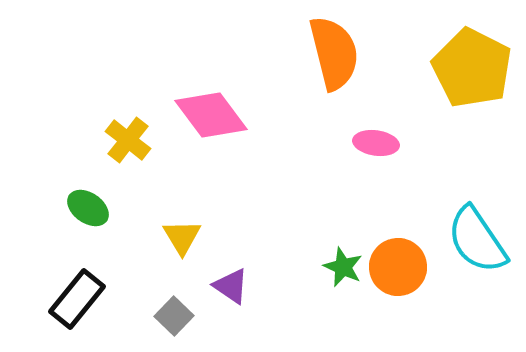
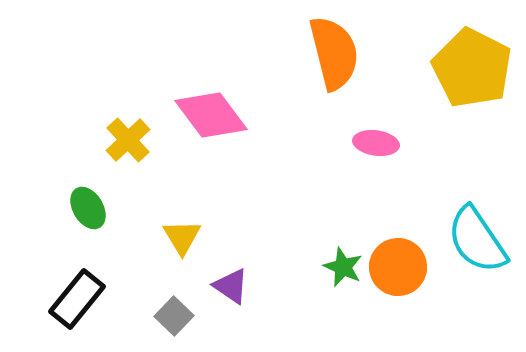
yellow cross: rotated 9 degrees clockwise
green ellipse: rotated 24 degrees clockwise
